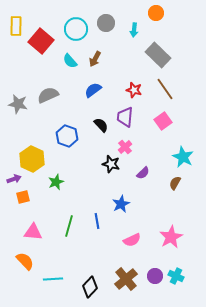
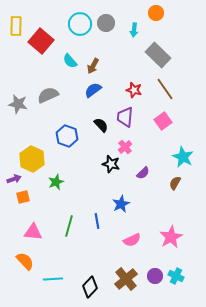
cyan circle: moved 4 px right, 5 px up
brown arrow: moved 2 px left, 7 px down
